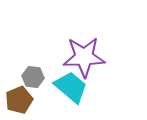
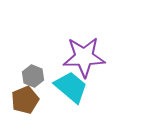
gray hexagon: moved 1 px up; rotated 15 degrees clockwise
brown pentagon: moved 6 px right
